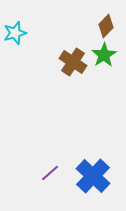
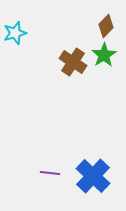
purple line: rotated 48 degrees clockwise
